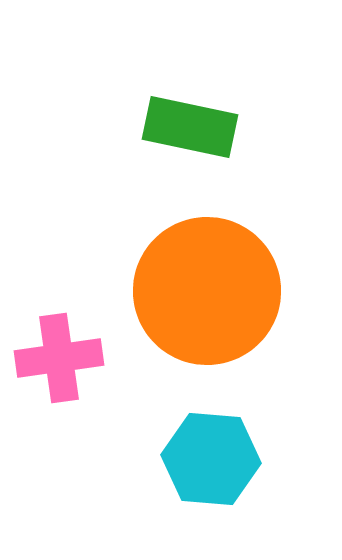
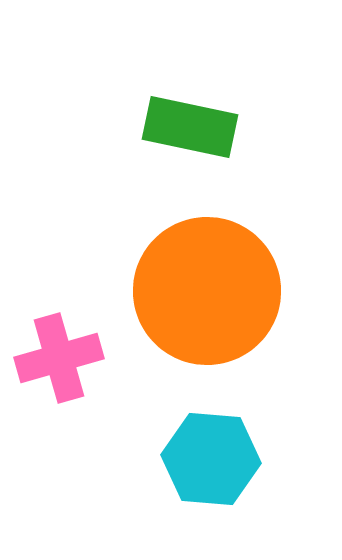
pink cross: rotated 8 degrees counterclockwise
